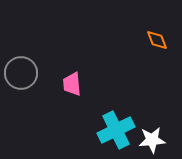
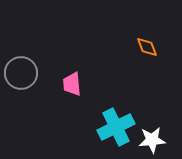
orange diamond: moved 10 px left, 7 px down
cyan cross: moved 3 px up
